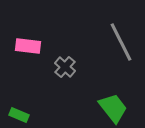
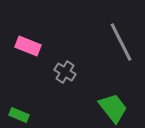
pink rectangle: rotated 15 degrees clockwise
gray cross: moved 5 px down; rotated 10 degrees counterclockwise
